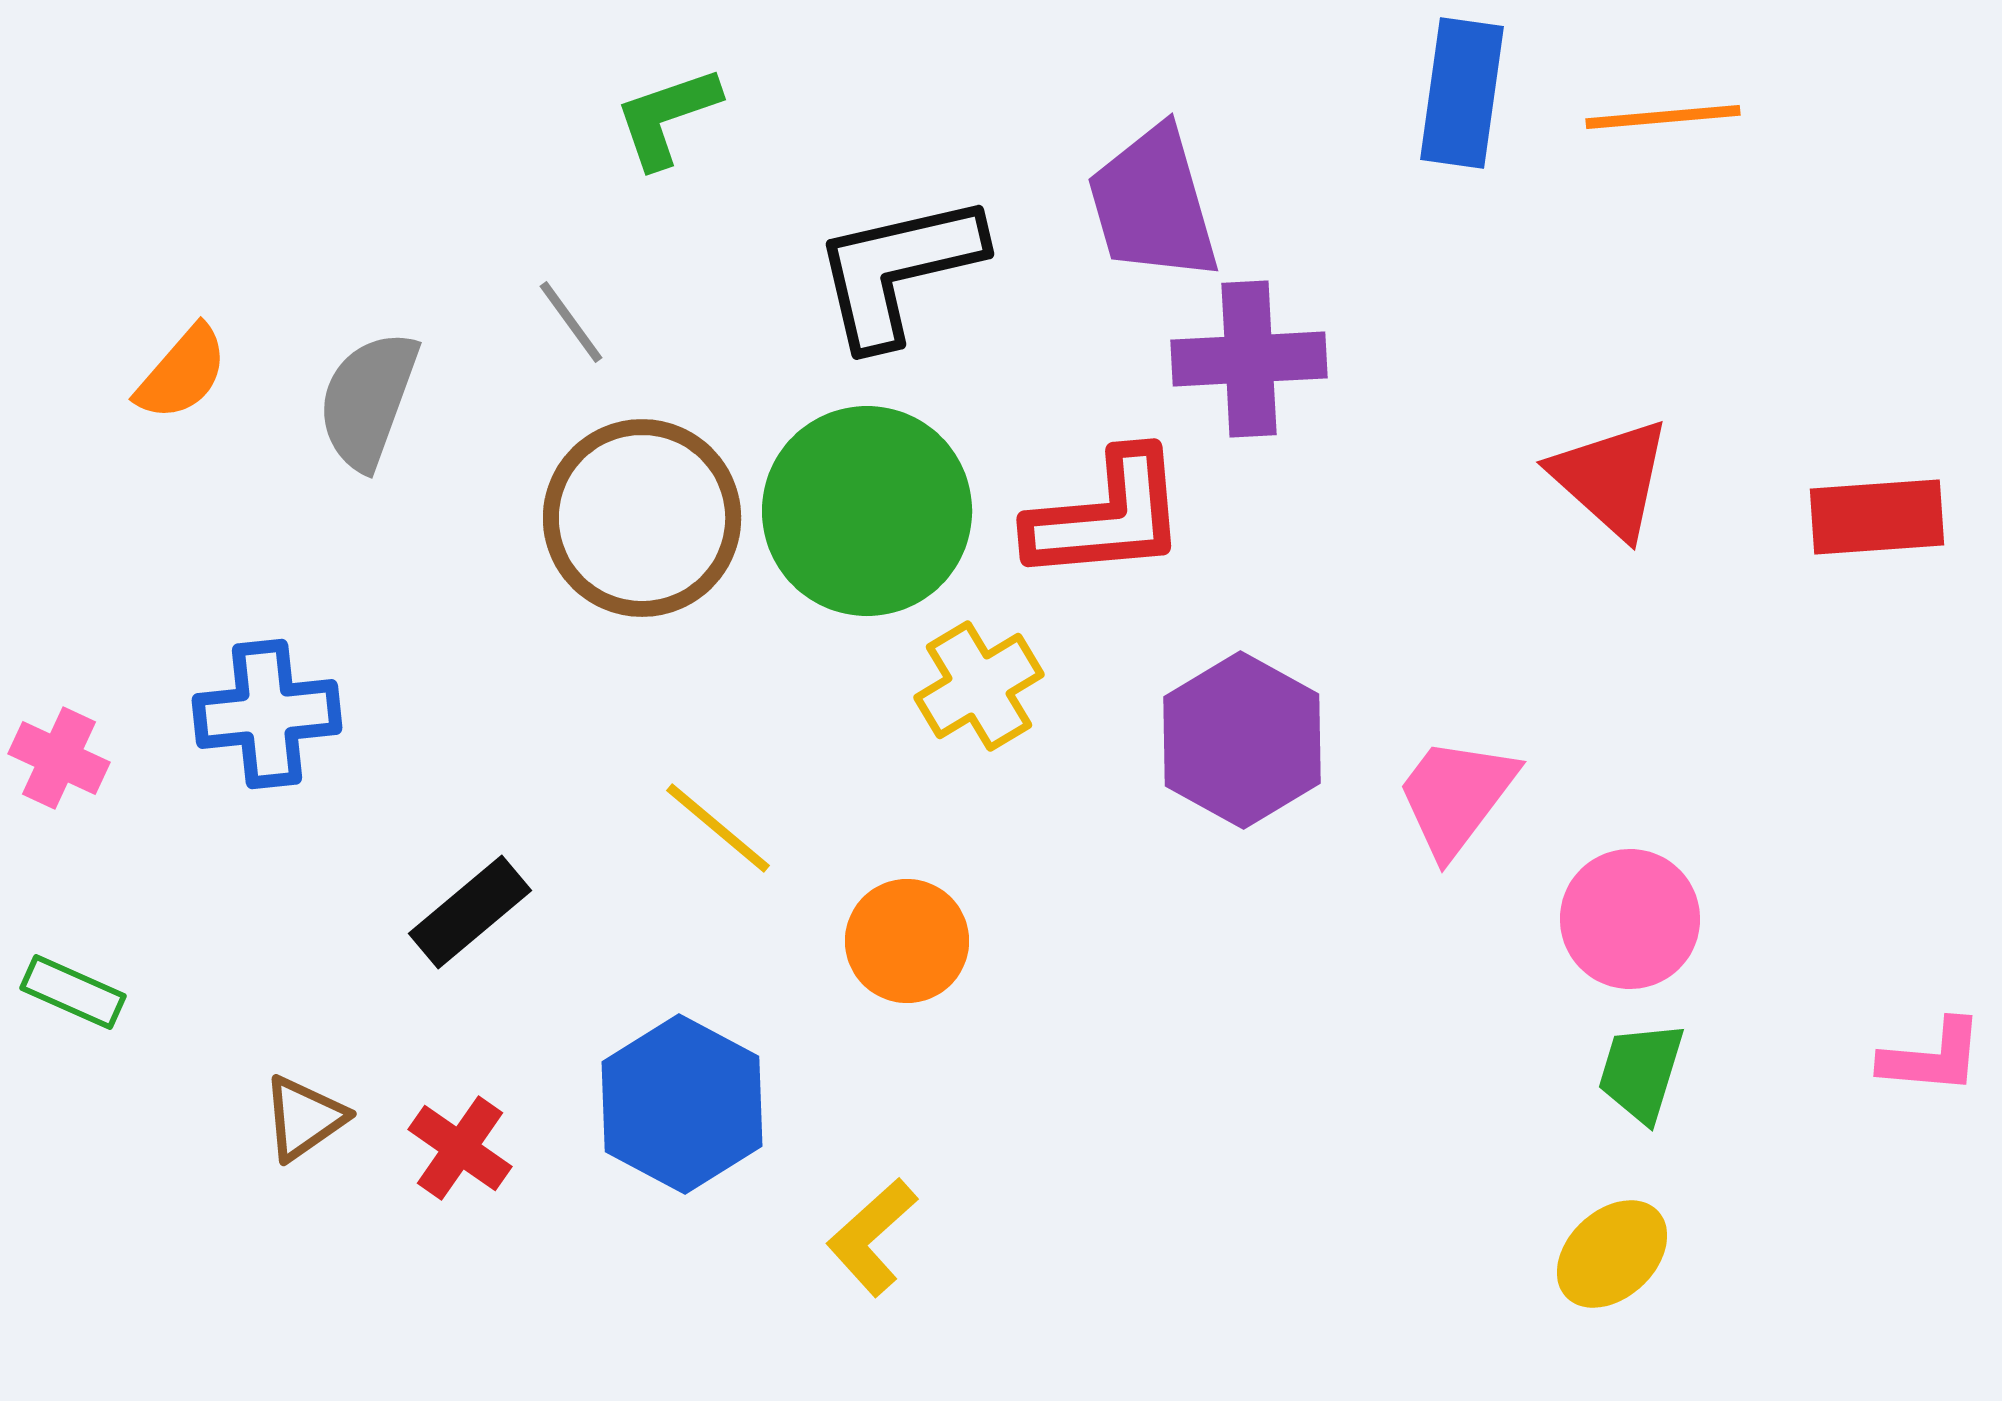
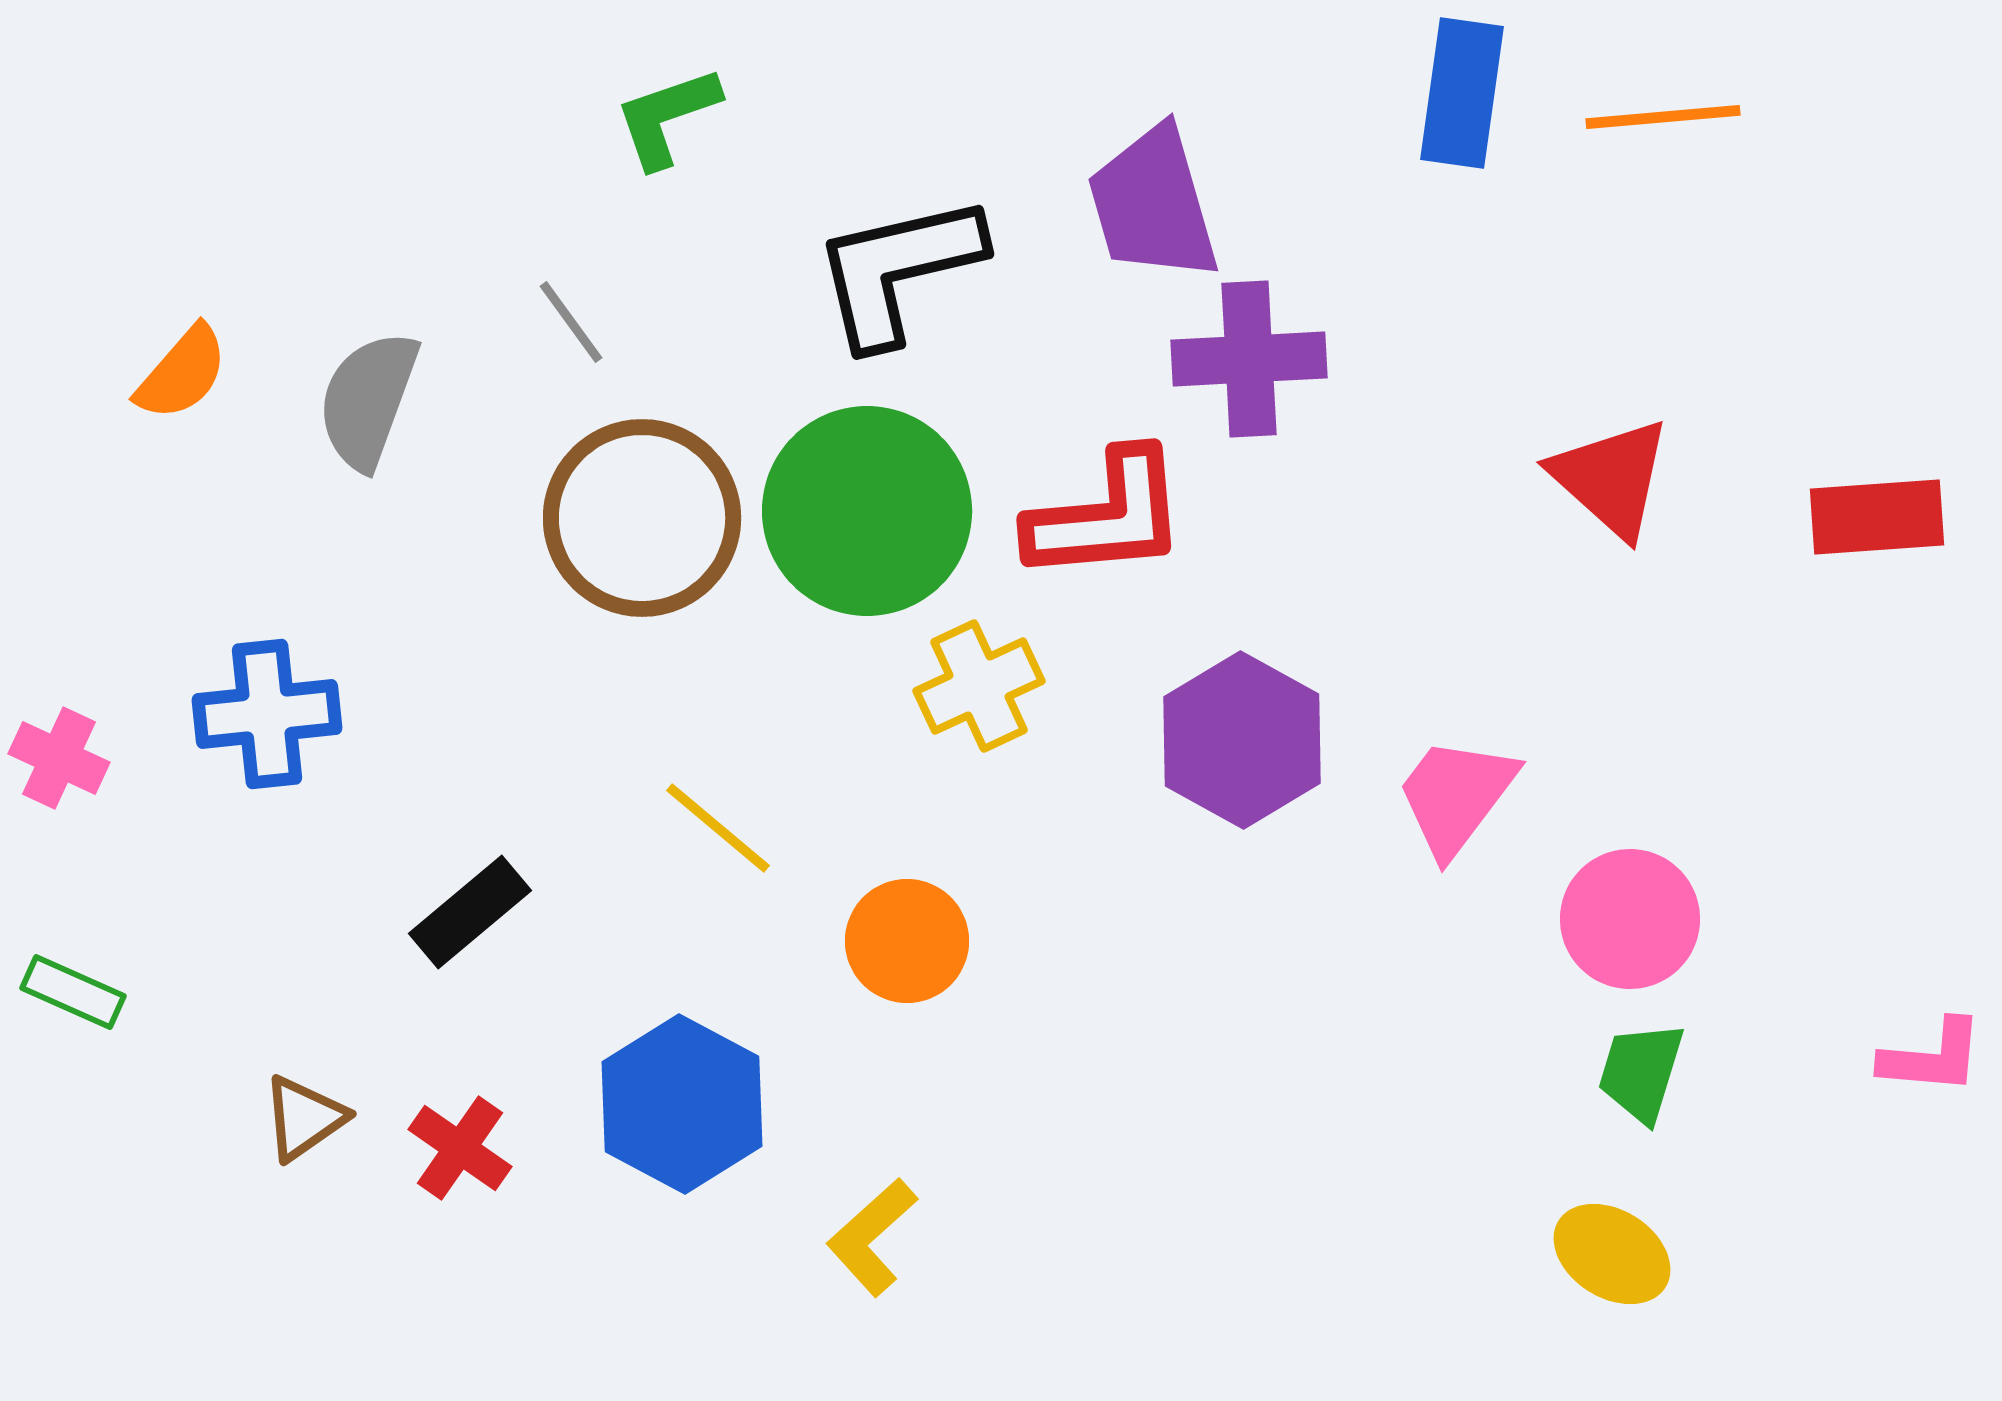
yellow cross: rotated 6 degrees clockwise
yellow ellipse: rotated 75 degrees clockwise
